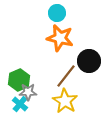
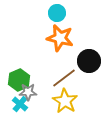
brown line: moved 2 px left, 2 px down; rotated 15 degrees clockwise
